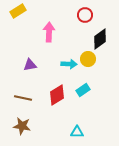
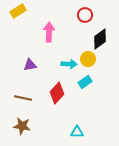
cyan rectangle: moved 2 px right, 8 px up
red diamond: moved 2 px up; rotated 15 degrees counterclockwise
